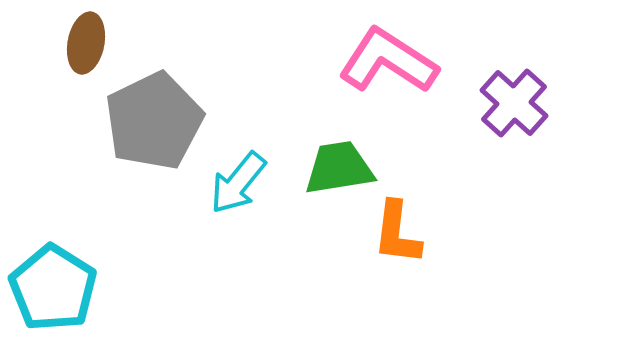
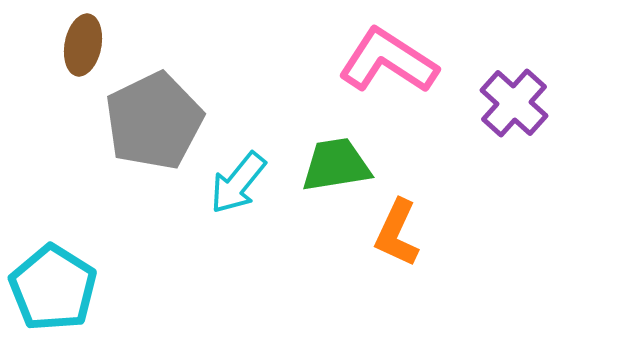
brown ellipse: moved 3 px left, 2 px down
green trapezoid: moved 3 px left, 3 px up
orange L-shape: rotated 18 degrees clockwise
